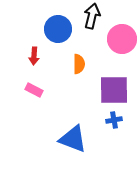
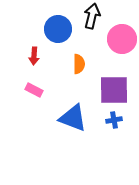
blue triangle: moved 21 px up
